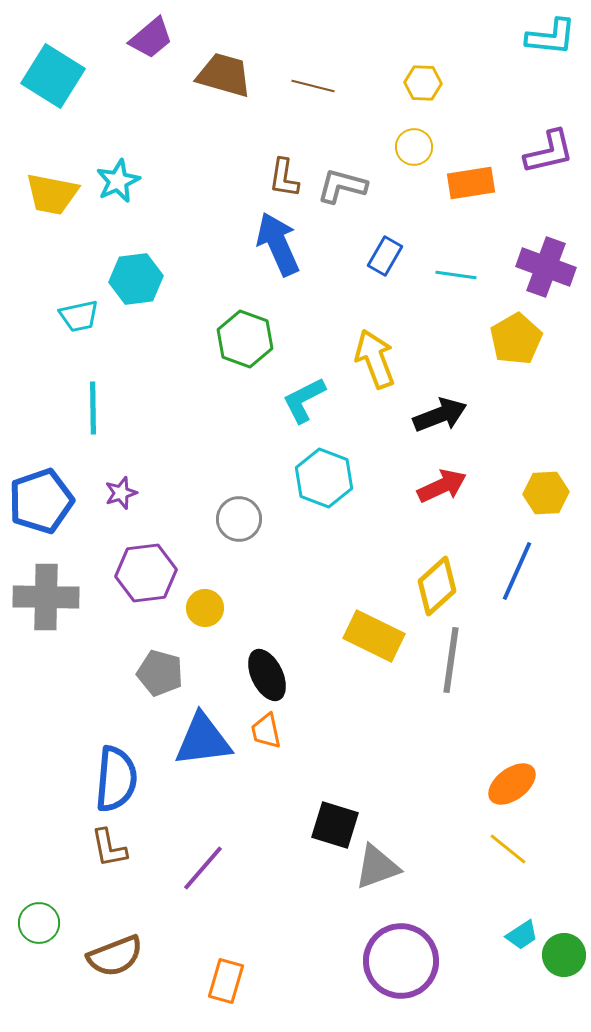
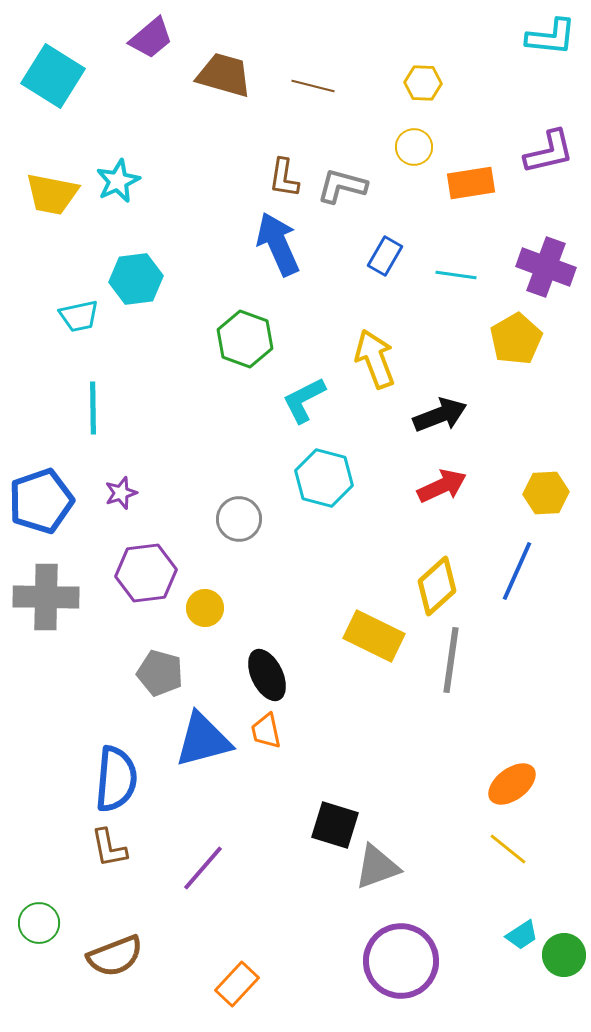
cyan hexagon at (324, 478): rotated 6 degrees counterclockwise
blue triangle at (203, 740): rotated 8 degrees counterclockwise
orange rectangle at (226, 981): moved 11 px right, 3 px down; rotated 27 degrees clockwise
